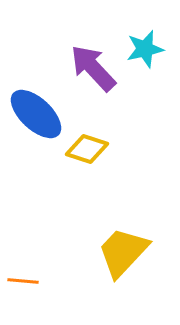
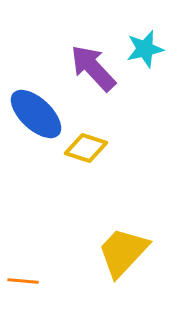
yellow diamond: moved 1 px left, 1 px up
